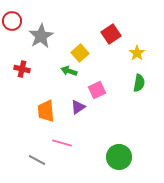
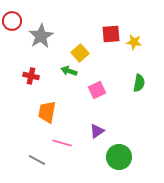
red square: rotated 30 degrees clockwise
yellow star: moved 3 px left, 11 px up; rotated 28 degrees counterclockwise
red cross: moved 9 px right, 7 px down
purple triangle: moved 19 px right, 24 px down
orange trapezoid: moved 1 px right, 1 px down; rotated 15 degrees clockwise
